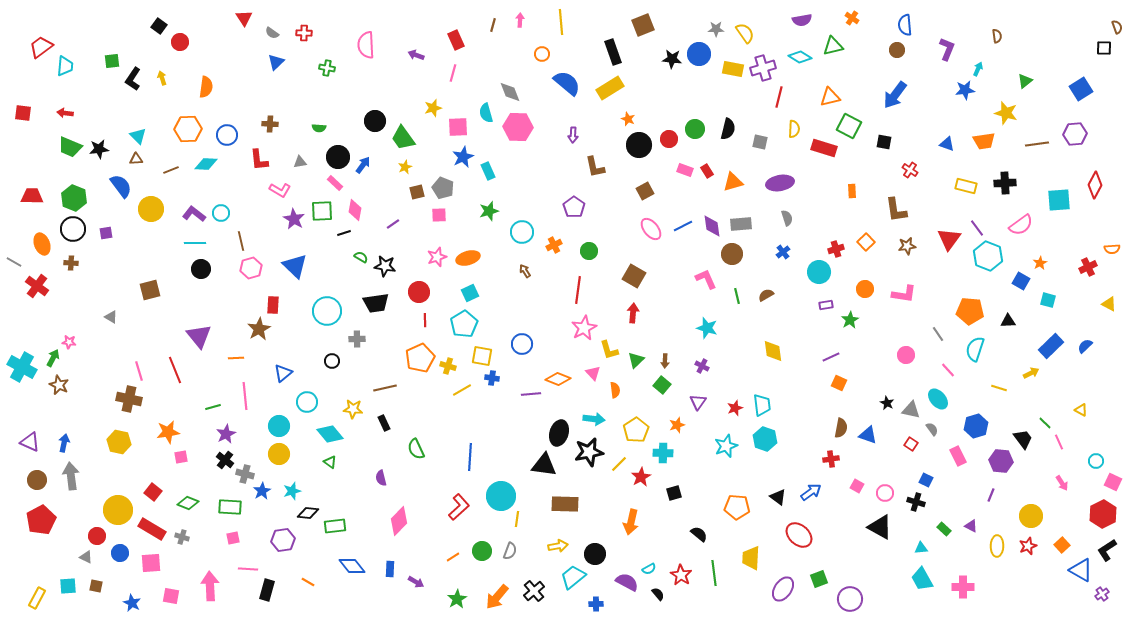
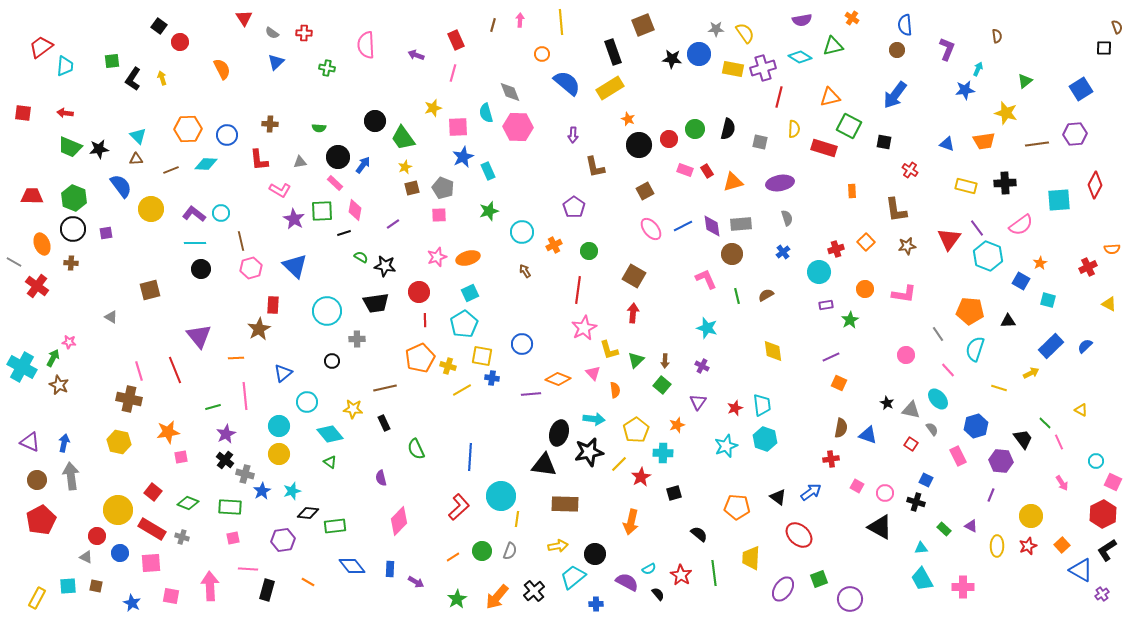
orange semicircle at (206, 87): moved 16 px right, 18 px up; rotated 35 degrees counterclockwise
brown square at (417, 192): moved 5 px left, 4 px up
